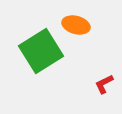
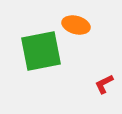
green square: rotated 21 degrees clockwise
